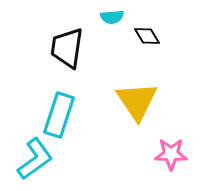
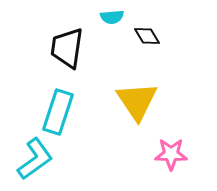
cyan rectangle: moved 1 px left, 3 px up
